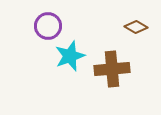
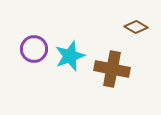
purple circle: moved 14 px left, 23 px down
brown cross: rotated 16 degrees clockwise
